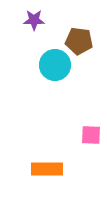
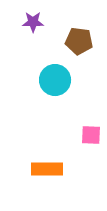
purple star: moved 1 px left, 2 px down
cyan circle: moved 15 px down
